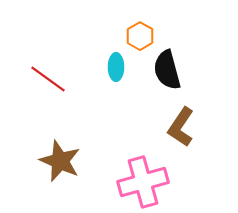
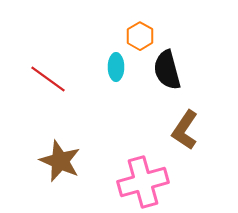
brown L-shape: moved 4 px right, 3 px down
